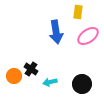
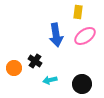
blue arrow: moved 3 px down
pink ellipse: moved 3 px left
black cross: moved 4 px right, 8 px up
orange circle: moved 8 px up
cyan arrow: moved 2 px up
